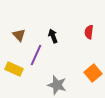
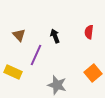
black arrow: moved 2 px right
yellow rectangle: moved 1 px left, 3 px down
